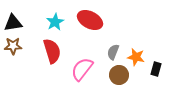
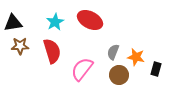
brown star: moved 7 px right
